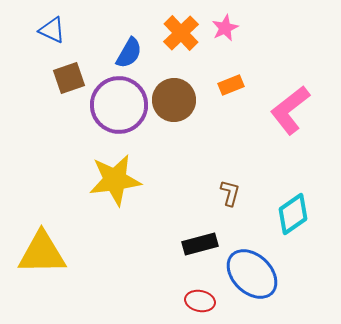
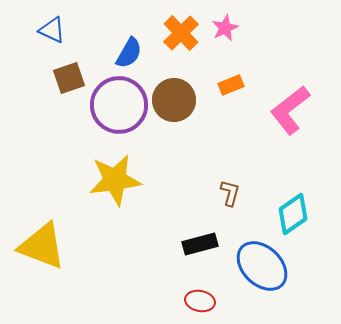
yellow triangle: moved 7 px up; rotated 22 degrees clockwise
blue ellipse: moved 10 px right, 8 px up
